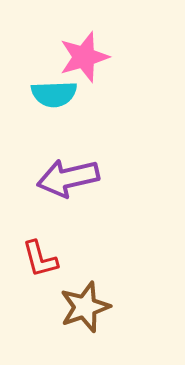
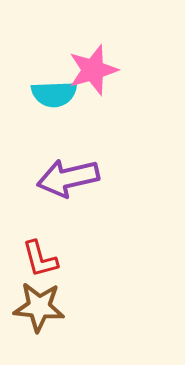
pink star: moved 9 px right, 13 px down
brown star: moved 46 px left; rotated 24 degrees clockwise
